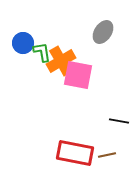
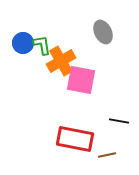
gray ellipse: rotated 60 degrees counterclockwise
green L-shape: moved 7 px up
pink square: moved 3 px right, 5 px down
red rectangle: moved 14 px up
